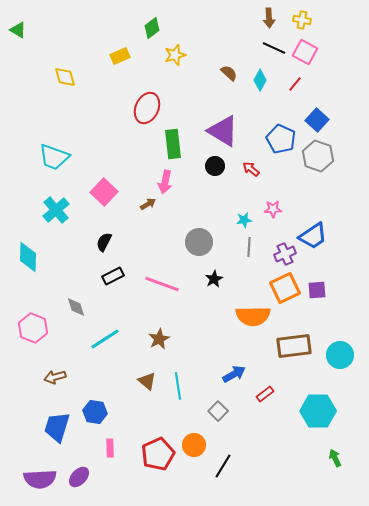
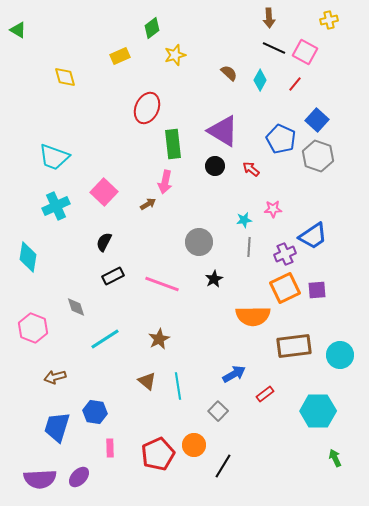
yellow cross at (302, 20): moved 27 px right; rotated 24 degrees counterclockwise
cyan cross at (56, 210): moved 4 px up; rotated 16 degrees clockwise
cyan diamond at (28, 257): rotated 8 degrees clockwise
